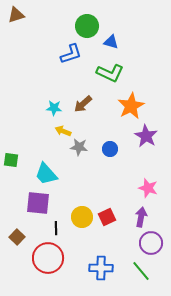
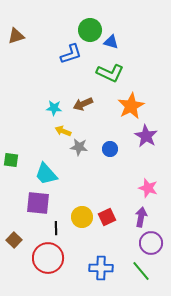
brown triangle: moved 21 px down
green circle: moved 3 px right, 4 px down
brown arrow: rotated 18 degrees clockwise
brown square: moved 3 px left, 3 px down
